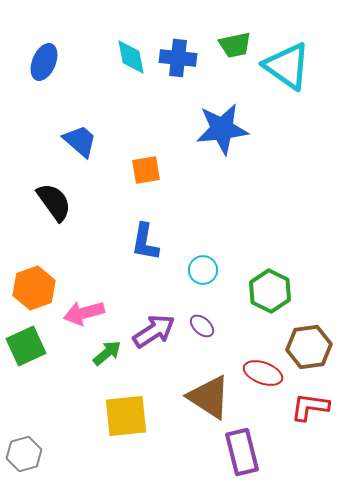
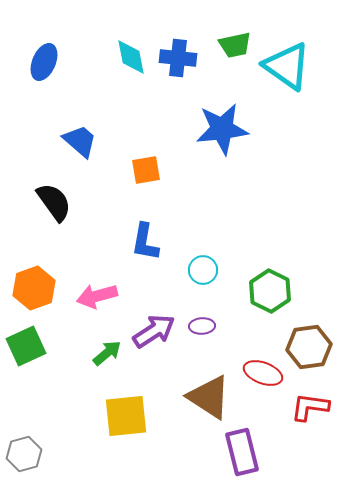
pink arrow: moved 13 px right, 17 px up
purple ellipse: rotated 45 degrees counterclockwise
